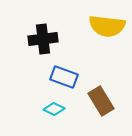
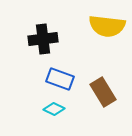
blue rectangle: moved 4 px left, 2 px down
brown rectangle: moved 2 px right, 9 px up
